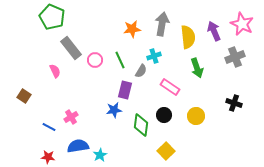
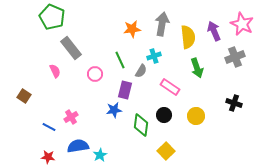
pink circle: moved 14 px down
